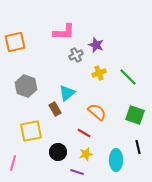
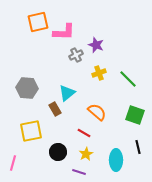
orange square: moved 23 px right, 20 px up
green line: moved 2 px down
gray hexagon: moved 1 px right, 2 px down; rotated 15 degrees counterclockwise
yellow star: rotated 16 degrees counterclockwise
purple line: moved 2 px right
